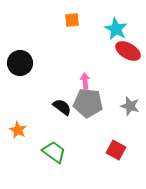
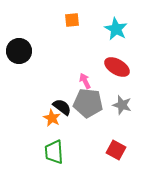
red ellipse: moved 11 px left, 16 px down
black circle: moved 1 px left, 12 px up
pink arrow: rotated 21 degrees counterclockwise
gray star: moved 8 px left, 1 px up
orange star: moved 34 px right, 12 px up
green trapezoid: rotated 130 degrees counterclockwise
